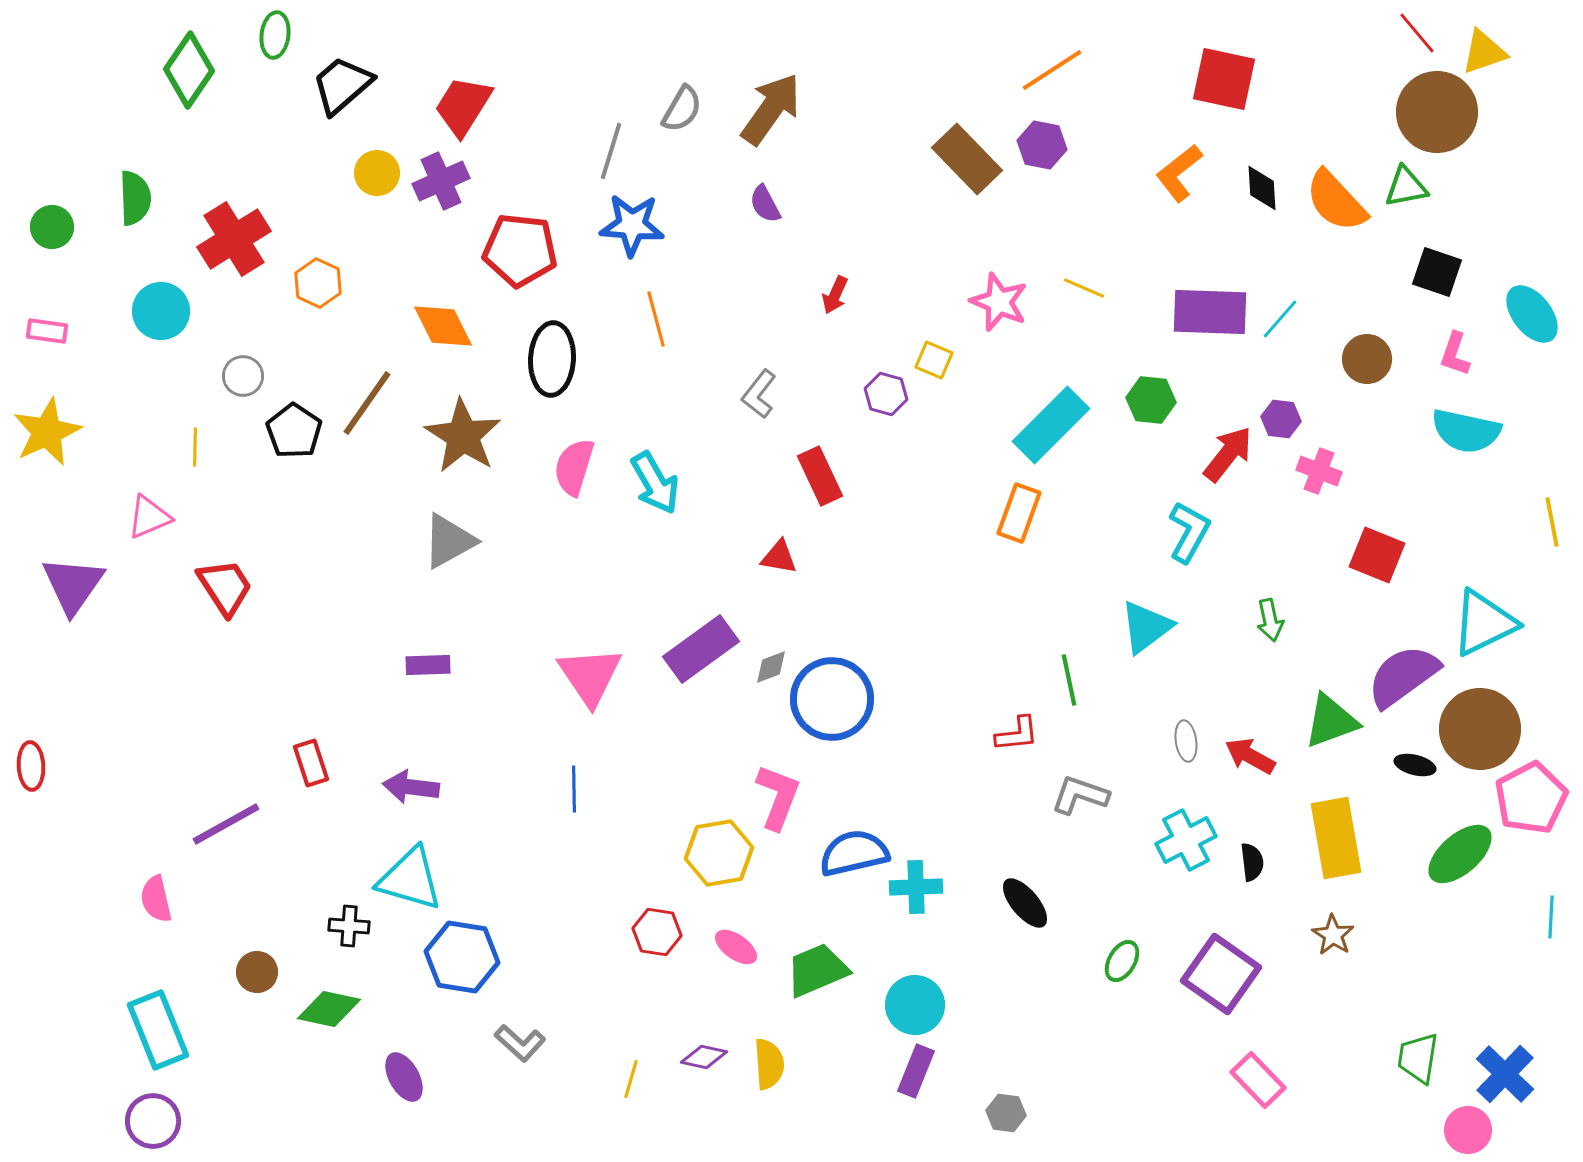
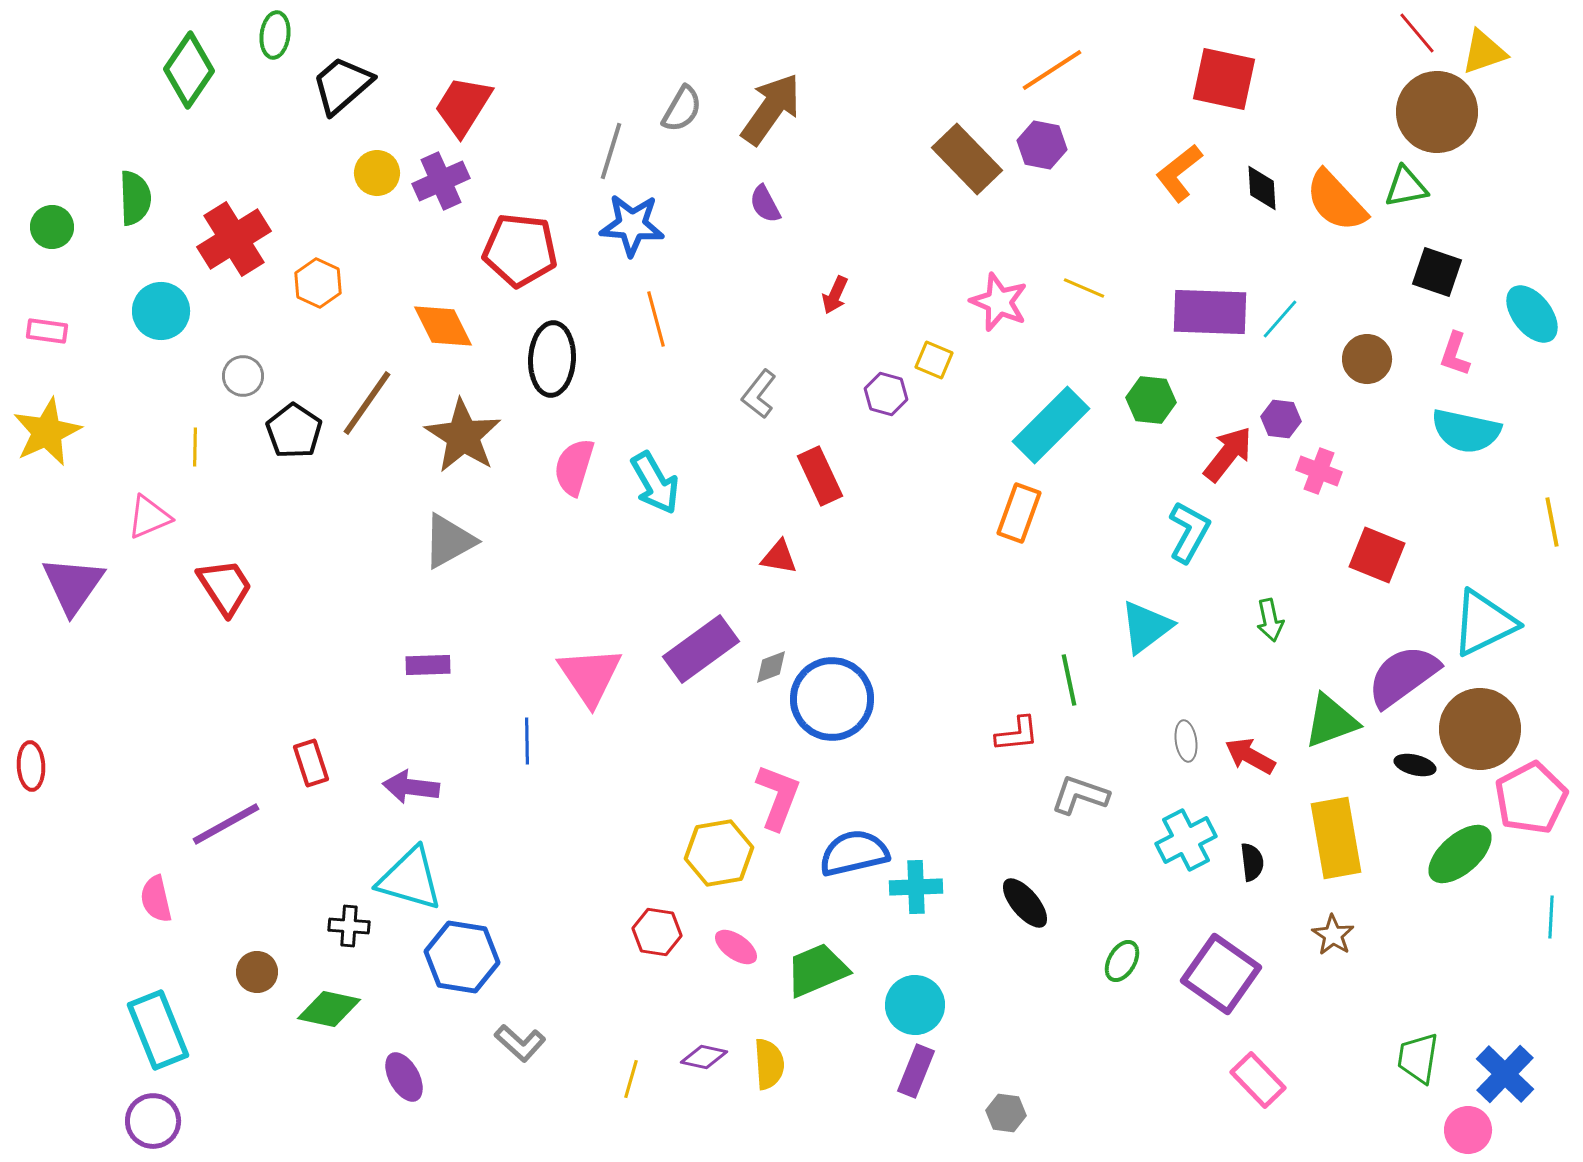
blue line at (574, 789): moved 47 px left, 48 px up
